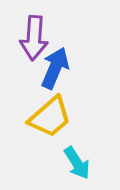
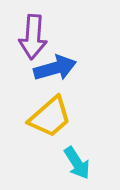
purple arrow: moved 1 px left, 1 px up
blue arrow: rotated 51 degrees clockwise
